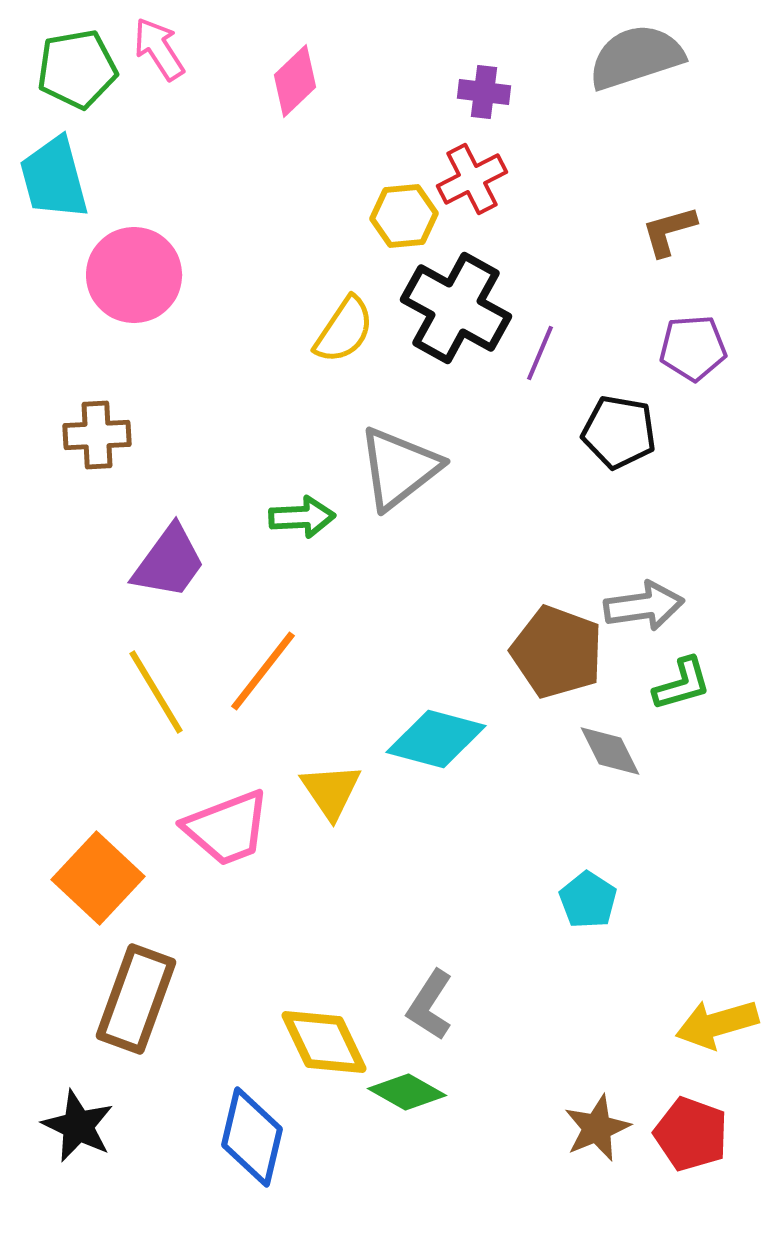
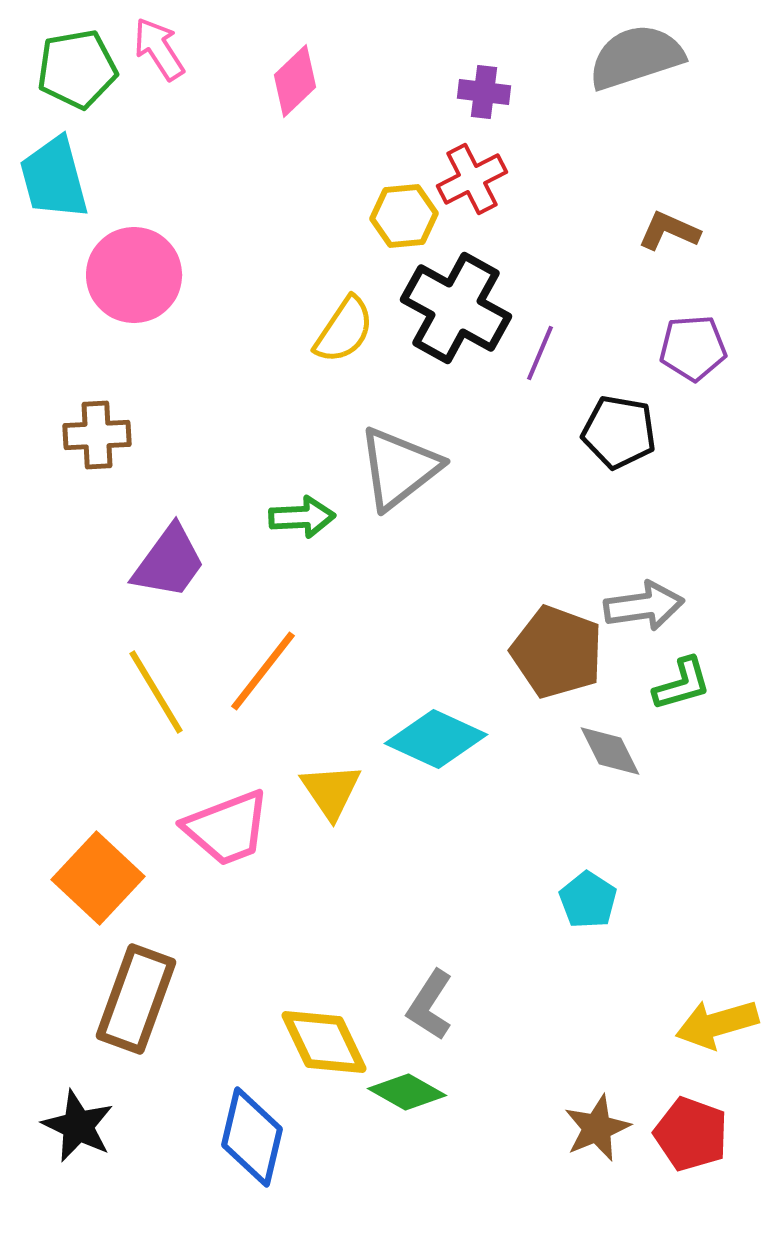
brown L-shape: rotated 40 degrees clockwise
cyan diamond: rotated 10 degrees clockwise
